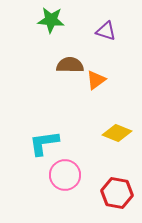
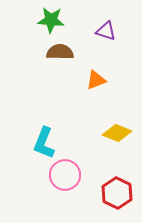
brown semicircle: moved 10 px left, 13 px up
orange triangle: rotated 15 degrees clockwise
cyan L-shape: rotated 60 degrees counterclockwise
red hexagon: rotated 16 degrees clockwise
